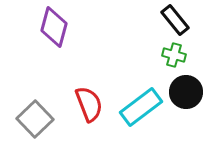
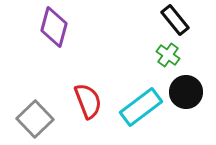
green cross: moved 6 px left; rotated 20 degrees clockwise
red semicircle: moved 1 px left, 3 px up
